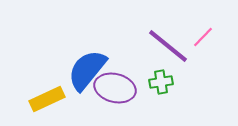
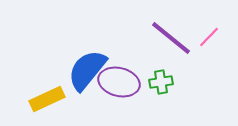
pink line: moved 6 px right
purple line: moved 3 px right, 8 px up
purple ellipse: moved 4 px right, 6 px up
